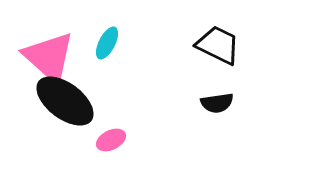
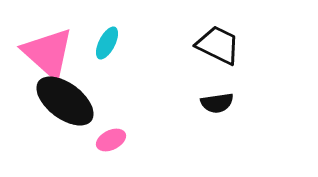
pink triangle: moved 1 px left, 4 px up
